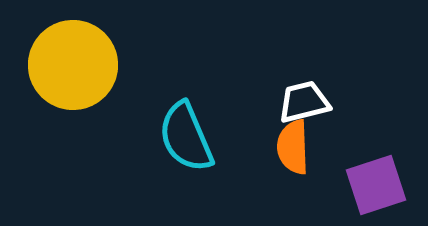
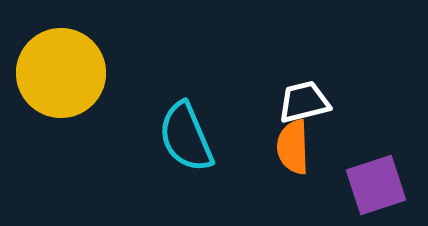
yellow circle: moved 12 px left, 8 px down
